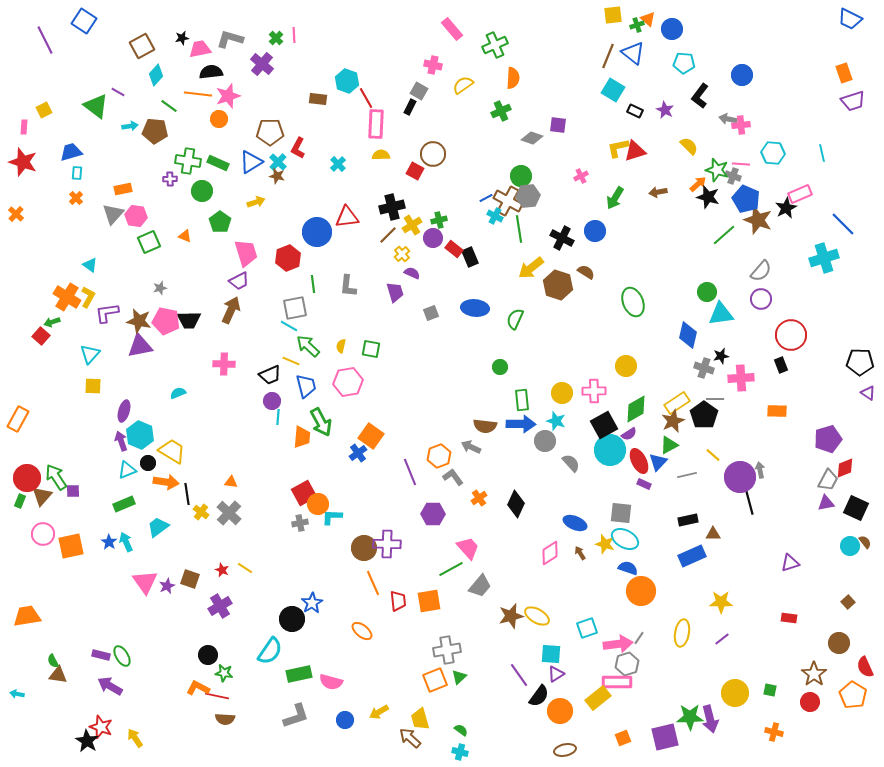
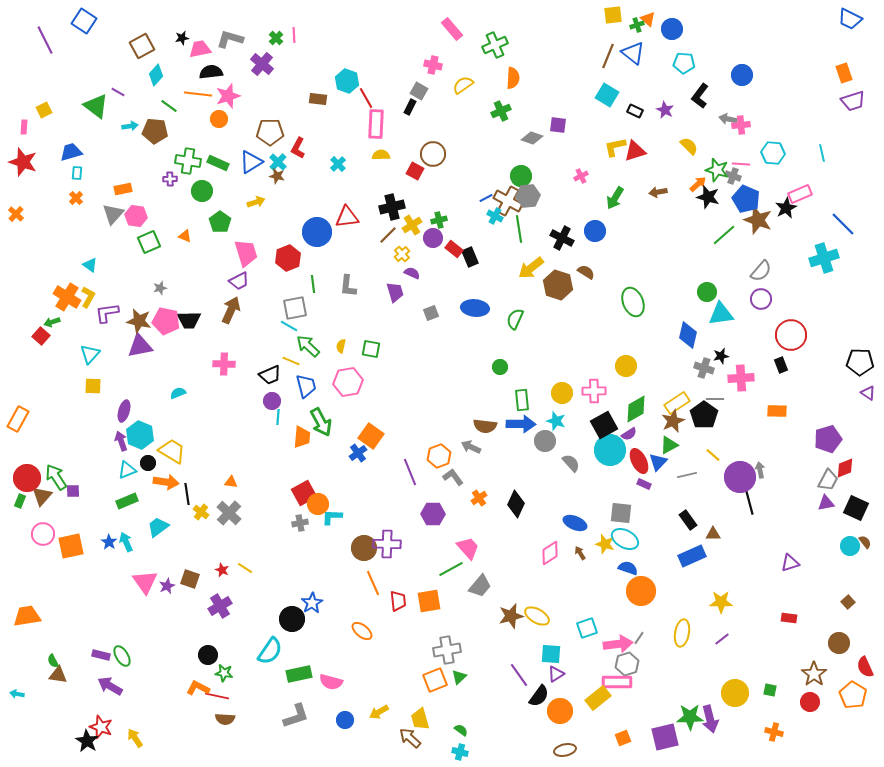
cyan square at (613, 90): moved 6 px left, 5 px down
yellow L-shape at (618, 148): moved 3 px left, 1 px up
green rectangle at (124, 504): moved 3 px right, 3 px up
black rectangle at (688, 520): rotated 66 degrees clockwise
